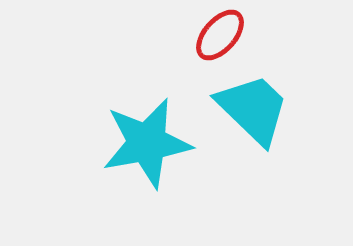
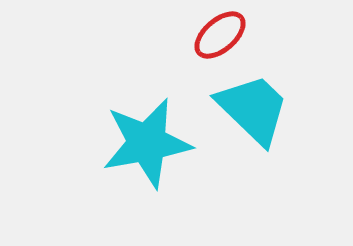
red ellipse: rotated 8 degrees clockwise
